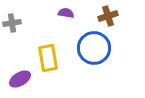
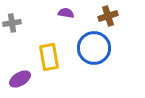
yellow rectangle: moved 1 px right, 1 px up
